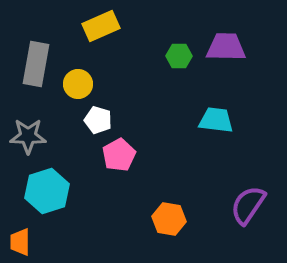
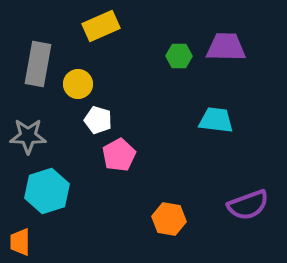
gray rectangle: moved 2 px right
purple semicircle: rotated 144 degrees counterclockwise
